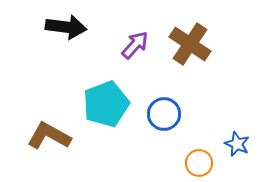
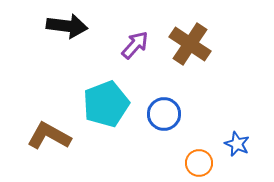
black arrow: moved 1 px right, 1 px up
